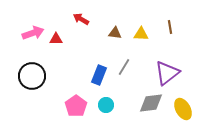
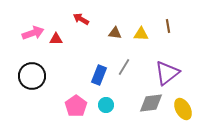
brown line: moved 2 px left, 1 px up
